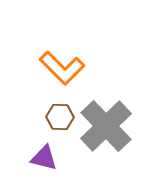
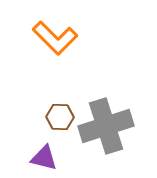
orange L-shape: moved 7 px left, 30 px up
gray cross: rotated 26 degrees clockwise
